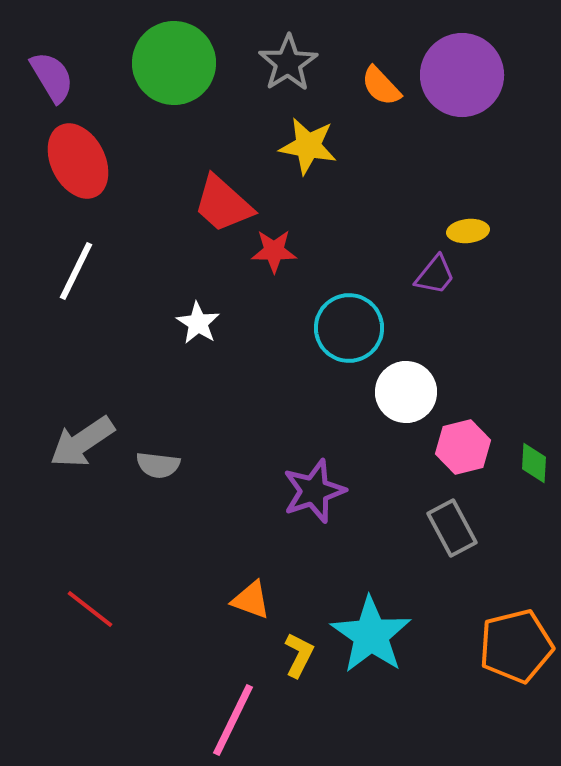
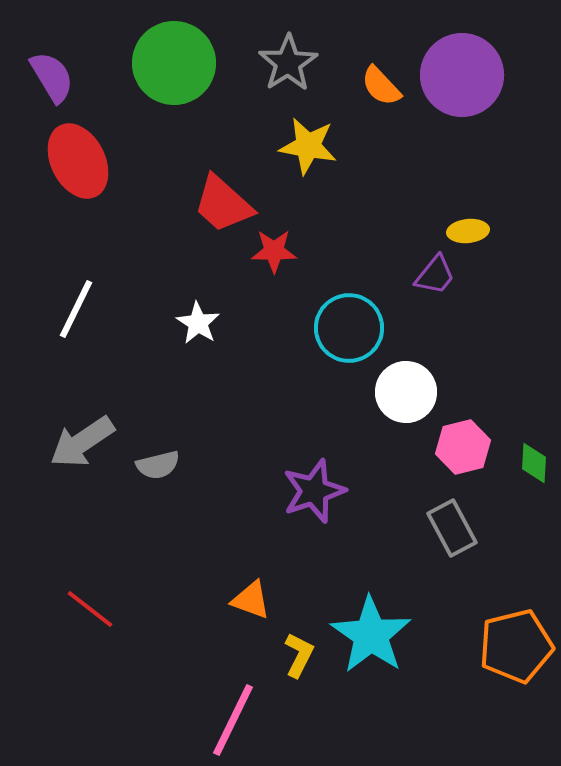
white line: moved 38 px down
gray semicircle: rotated 21 degrees counterclockwise
